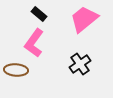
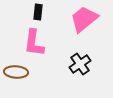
black rectangle: moved 1 px left, 2 px up; rotated 56 degrees clockwise
pink L-shape: rotated 28 degrees counterclockwise
brown ellipse: moved 2 px down
